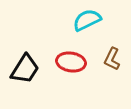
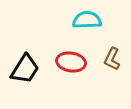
cyan semicircle: rotated 24 degrees clockwise
